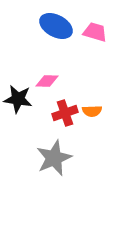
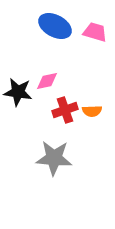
blue ellipse: moved 1 px left
pink diamond: rotated 15 degrees counterclockwise
black star: moved 7 px up
red cross: moved 3 px up
gray star: rotated 27 degrees clockwise
